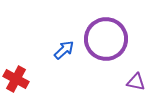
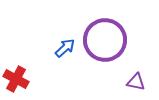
purple circle: moved 1 px left, 1 px down
blue arrow: moved 1 px right, 2 px up
